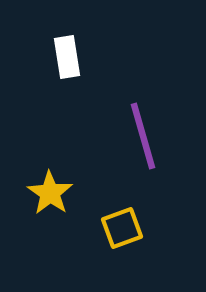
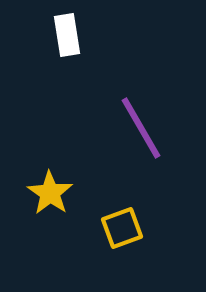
white rectangle: moved 22 px up
purple line: moved 2 px left, 8 px up; rotated 14 degrees counterclockwise
